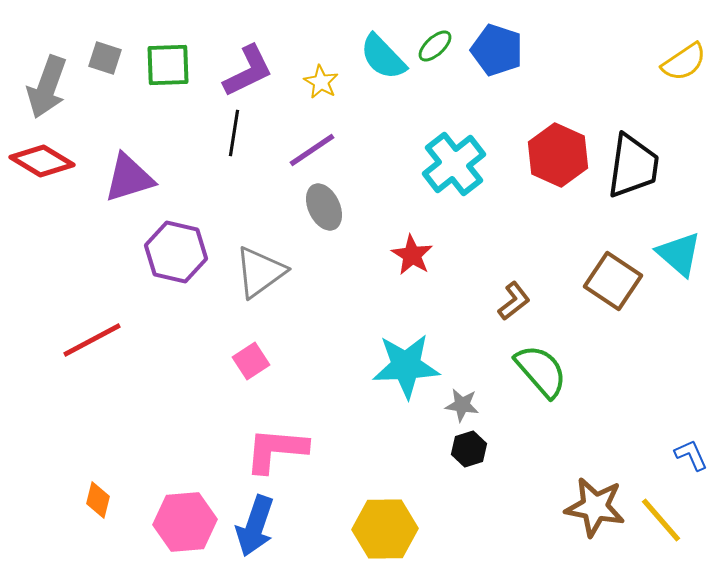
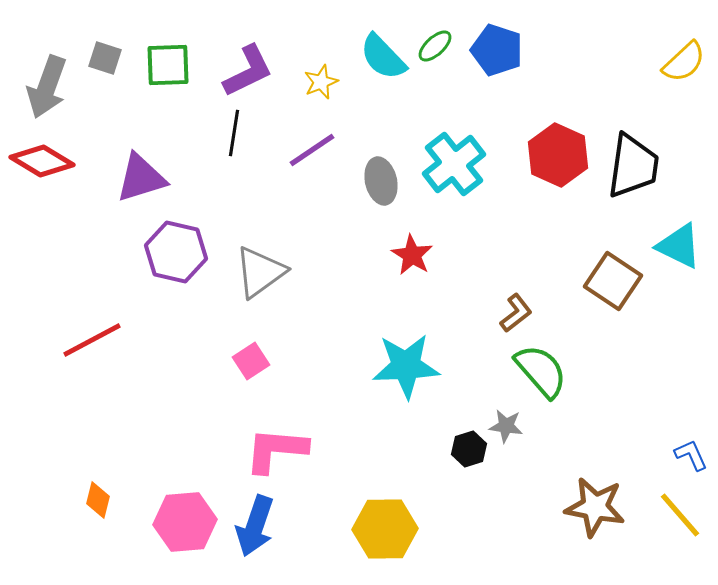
yellow semicircle: rotated 9 degrees counterclockwise
yellow star: rotated 20 degrees clockwise
purple triangle: moved 12 px right
gray ellipse: moved 57 px right, 26 px up; rotated 12 degrees clockwise
cyan triangle: moved 8 px up; rotated 15 degrees counterclockwise
brown L-shape: moved 2 px right, 12 px down
gray star: moved 44 px right, 21 px down
yellow line: moved 19 px right, 5 px up
